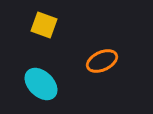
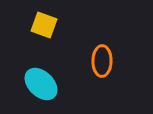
orange ellipse: rotated 64 degrees counterclockwise
